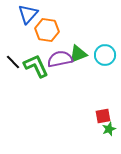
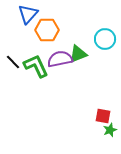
orange hexagon: rotated 10 degrees counterclockwise
cyan circle: moved 16 px up
red square: rotated 21 degrees clockwise
green star: moved 1 px right, 1 px down
